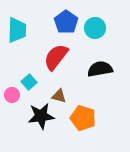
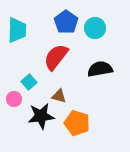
pink circle: moved 2 px right, 4 px down
orange pentagon: moved 6 px left, 5 px down
